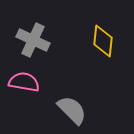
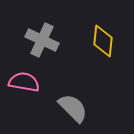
gray cross: moved 9 px right
gray semicircle: moved 1 px right, 2 px up
